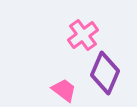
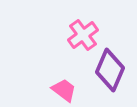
purple diamond: moved 5 px right, 3 px up
